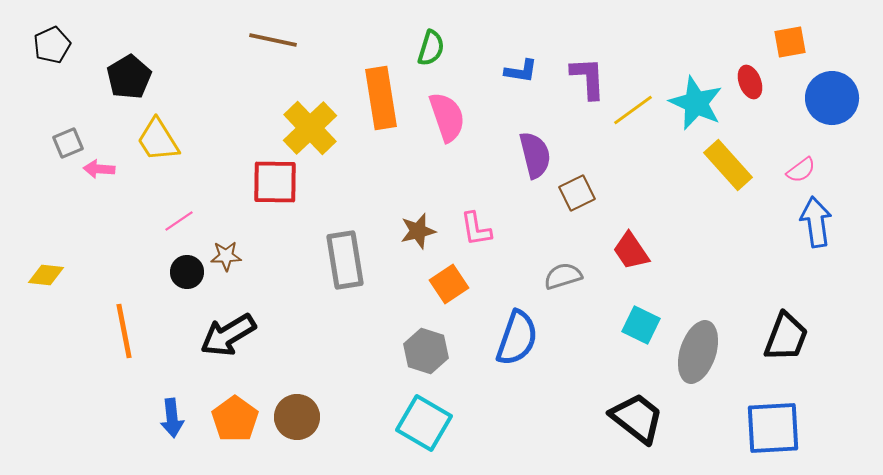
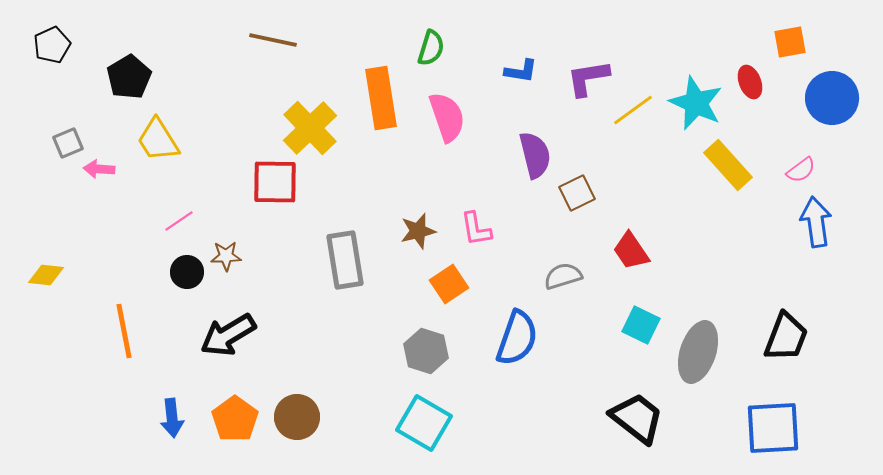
purple L-shape at (588, 78): rotated 96 degrees counterclockwise
